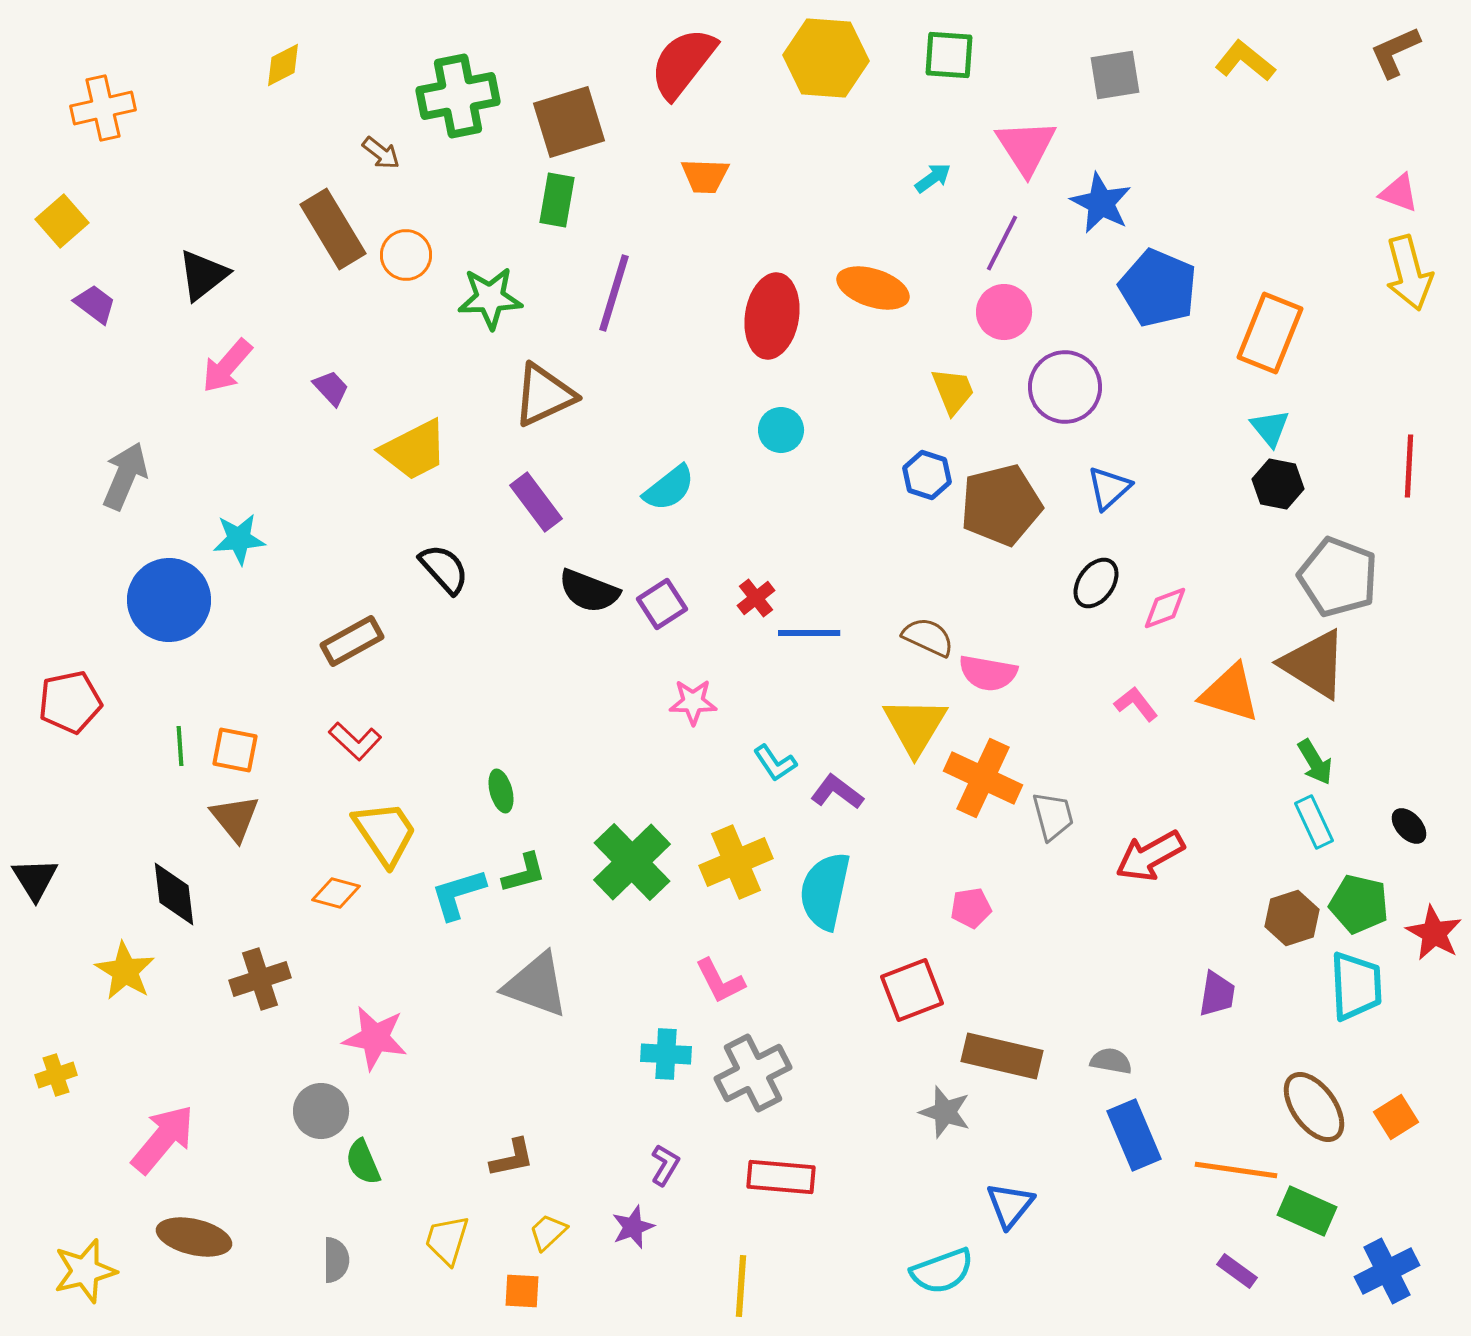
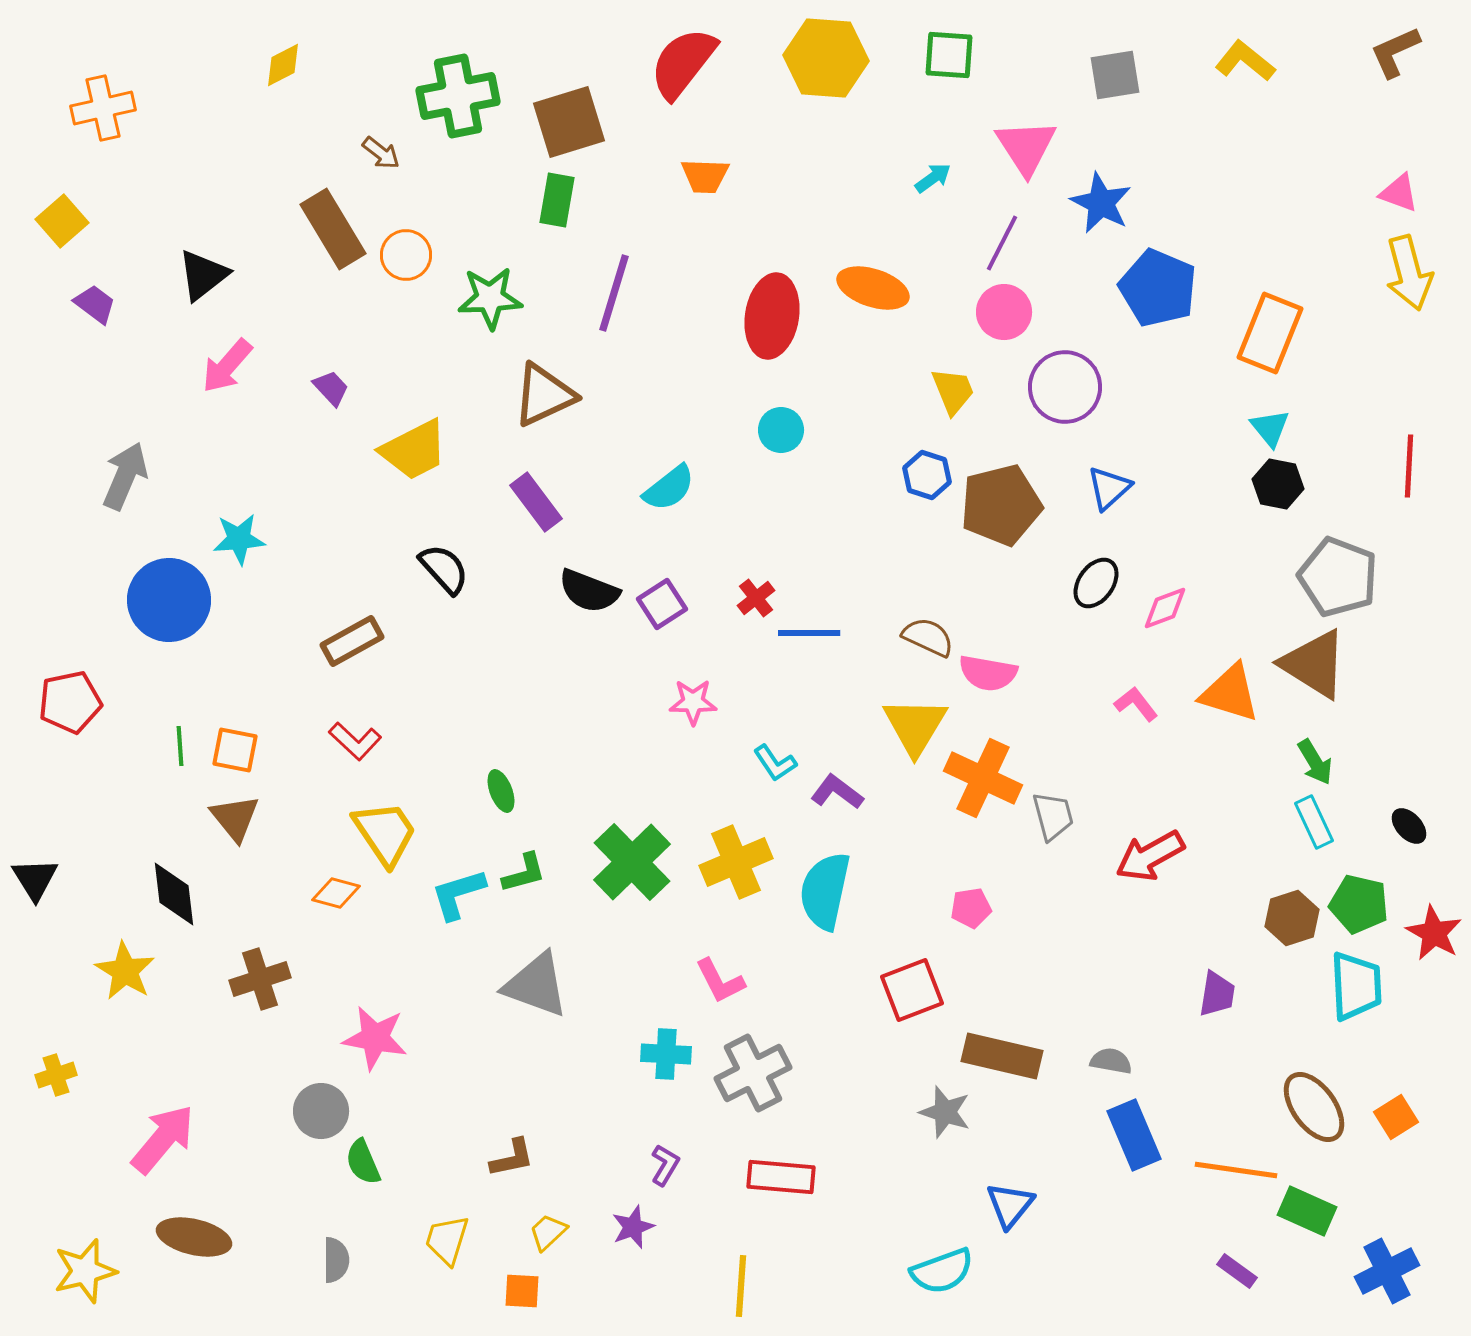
green ellipse at (501, 791): rotated 6 degrees counterclockwise
